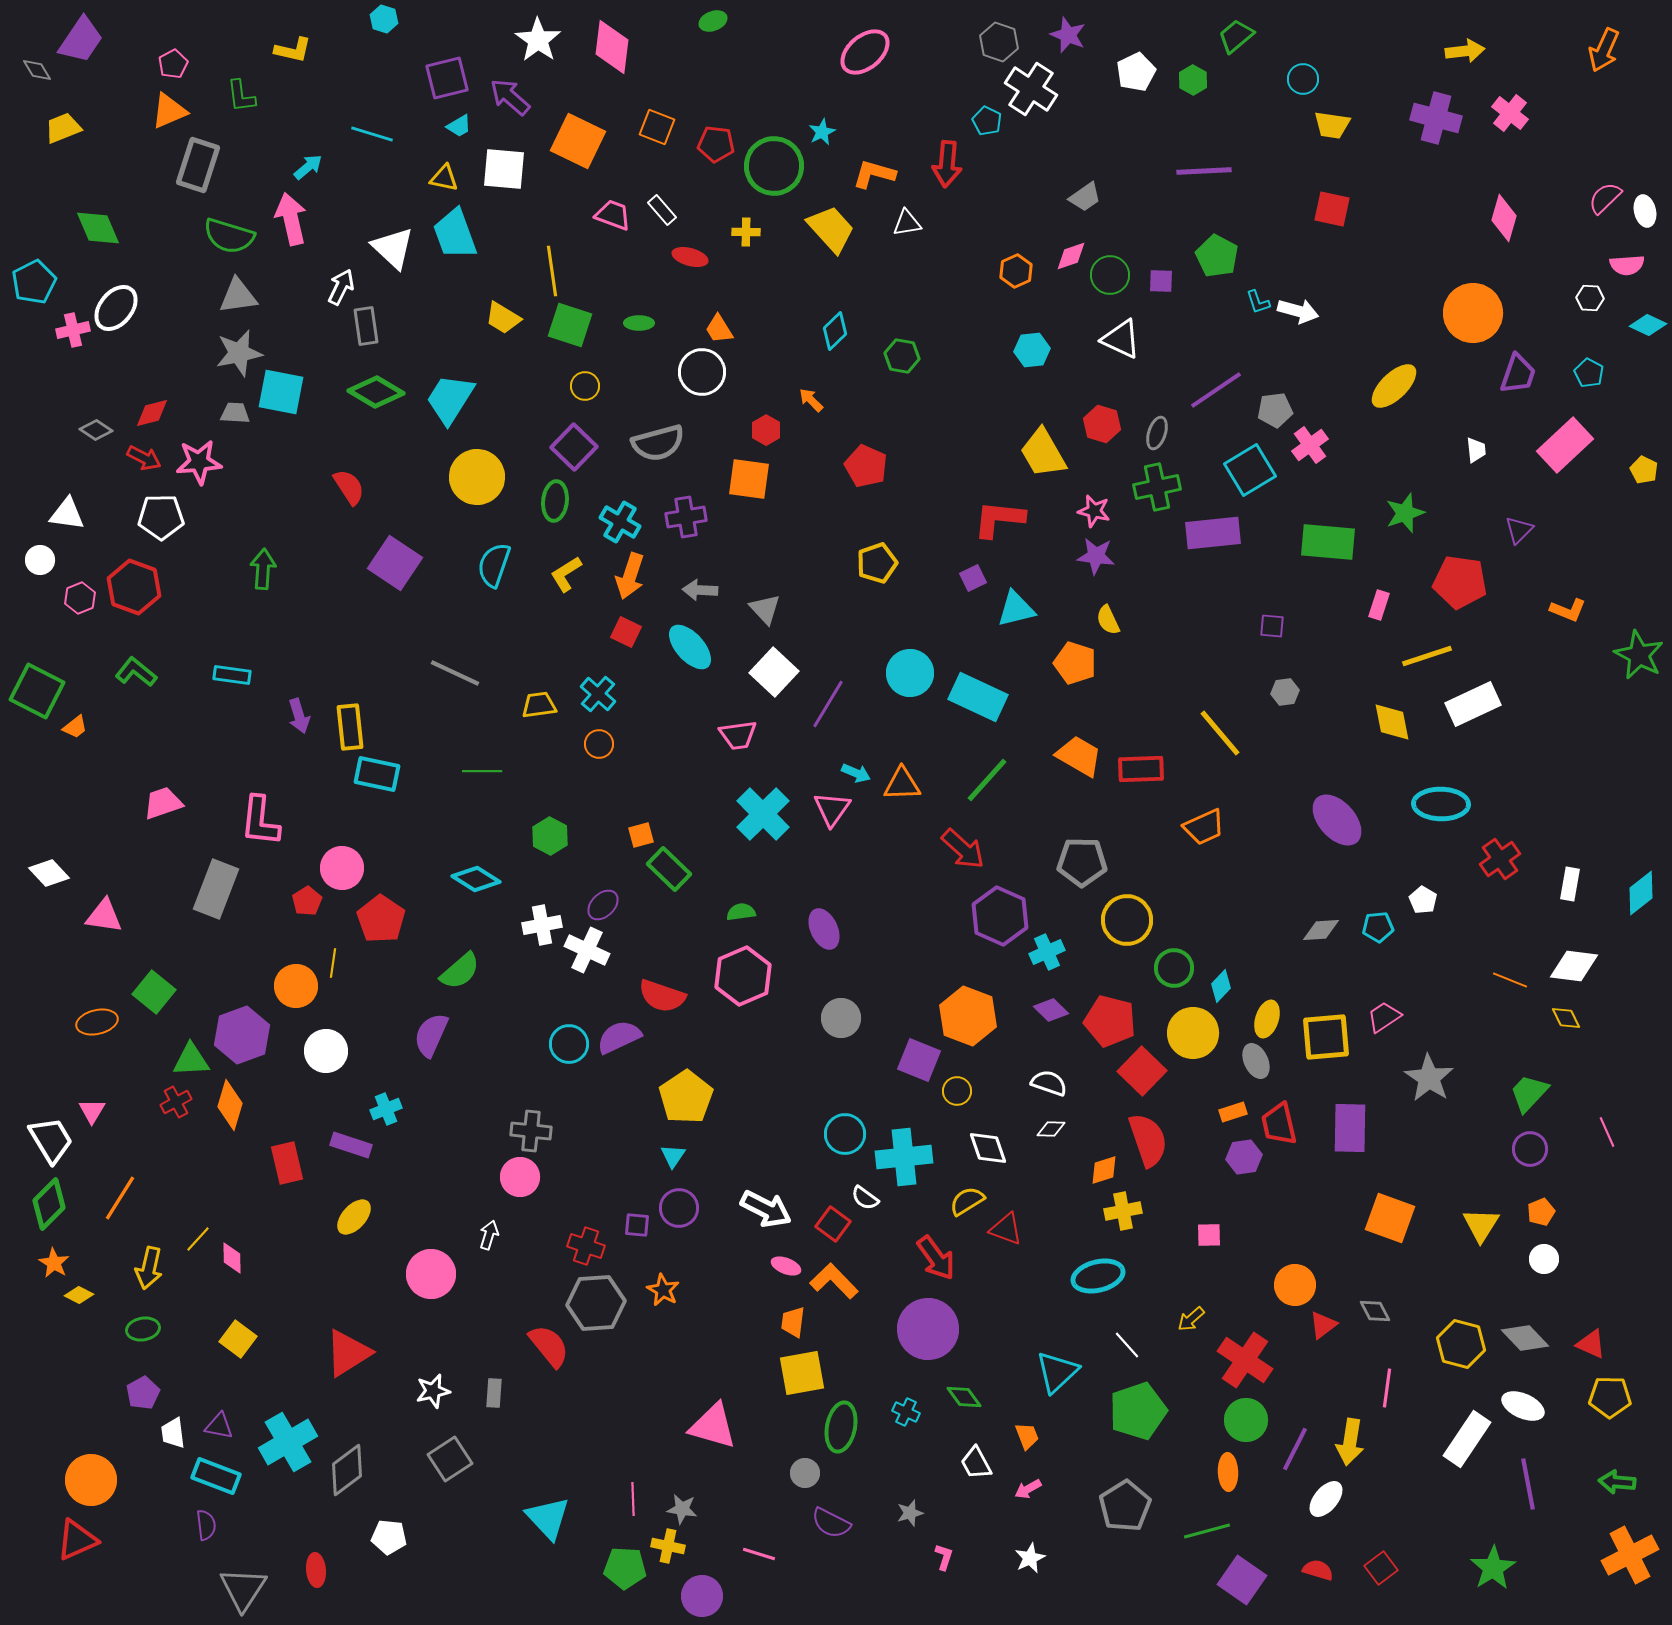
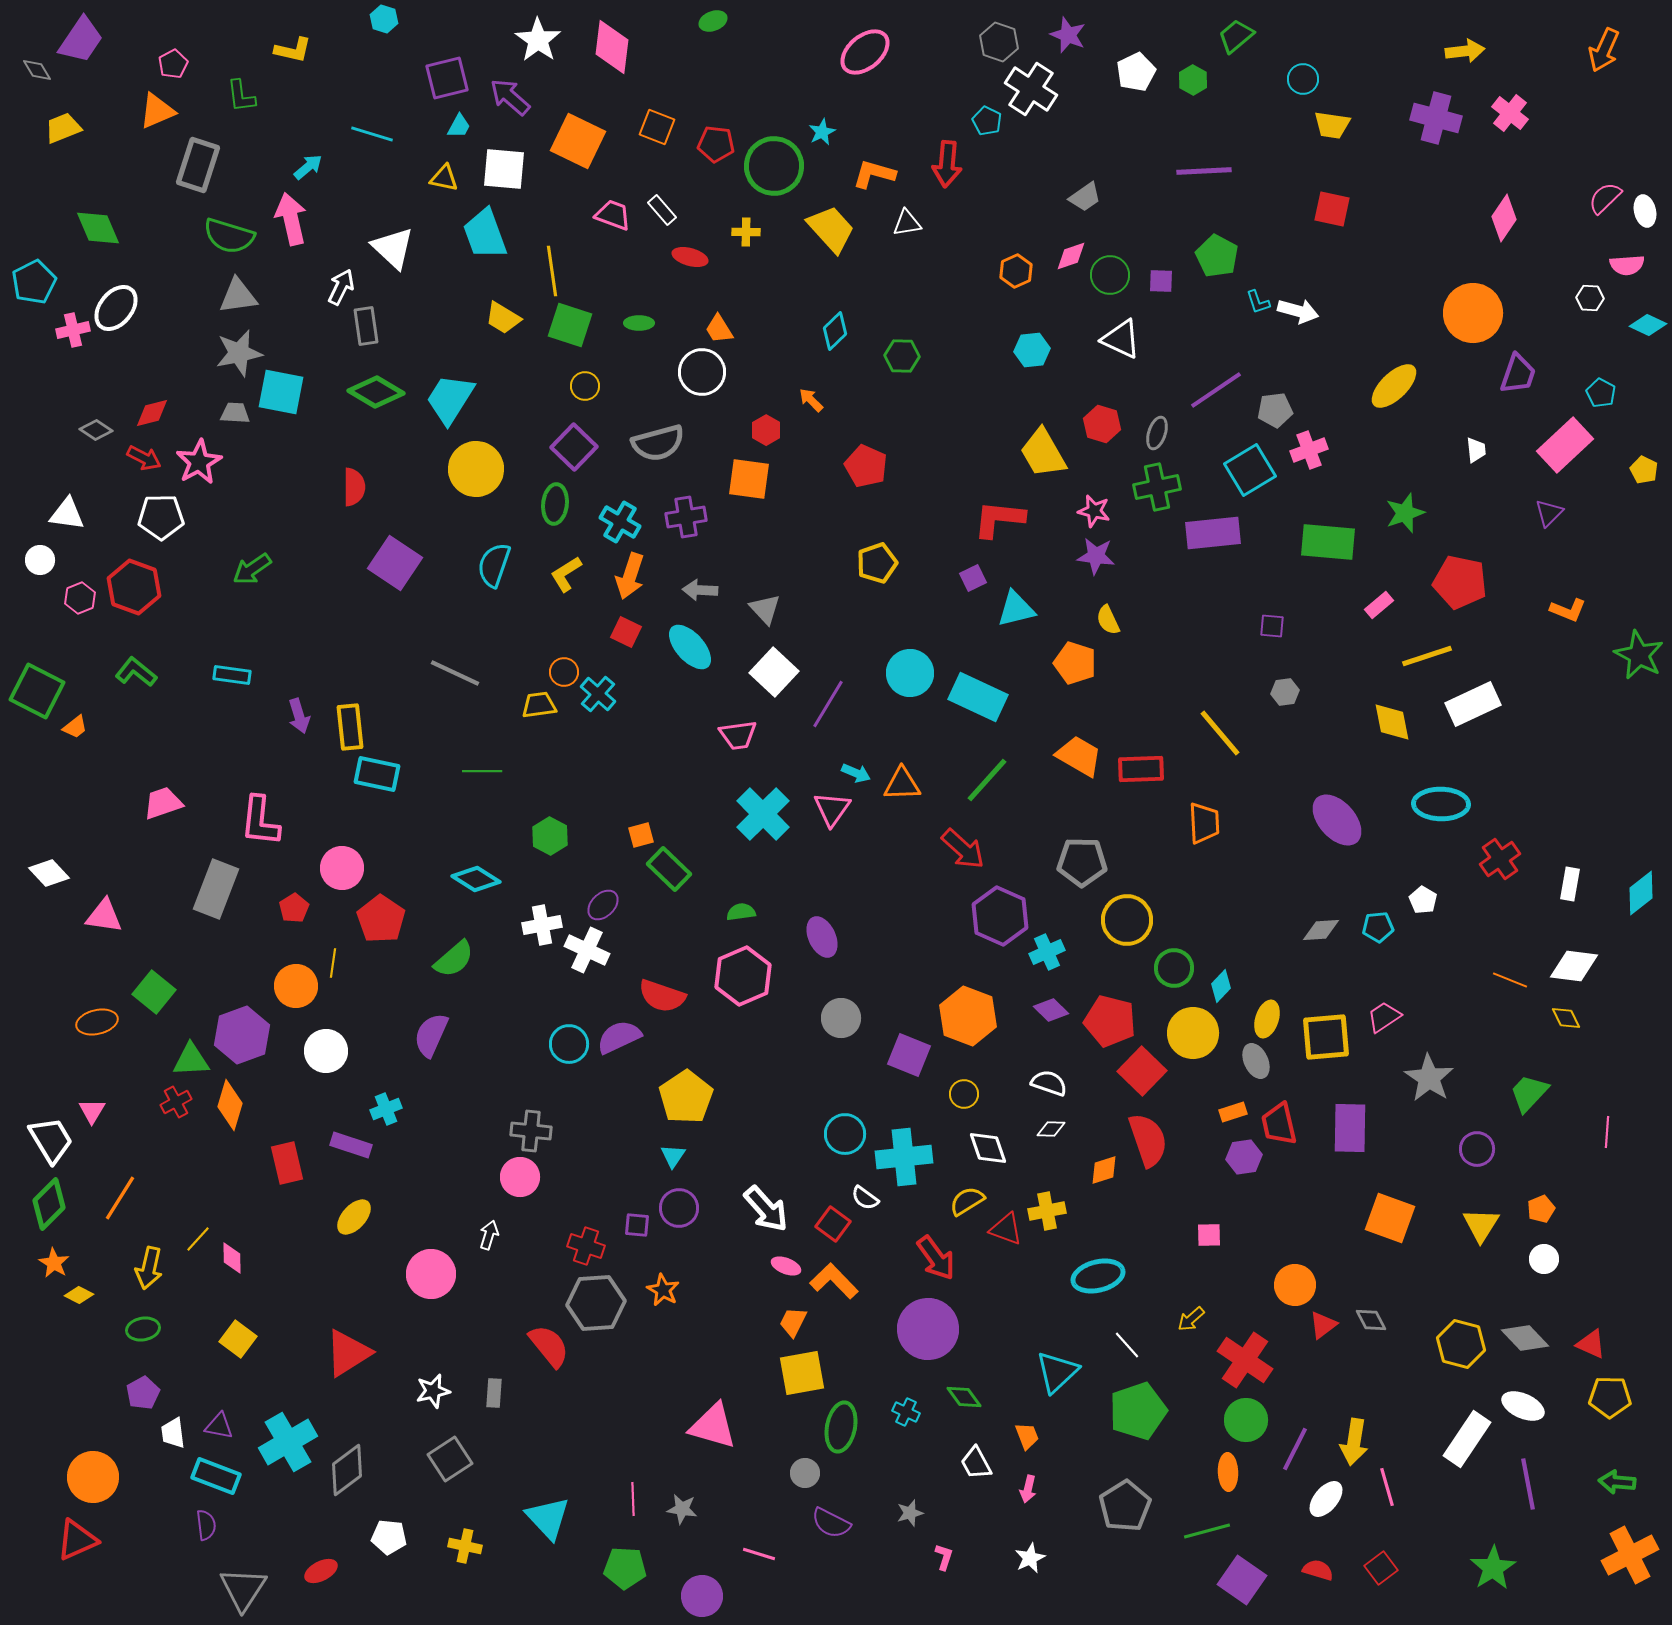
orange triangle at (169, 111): moved 12 px left
cyan trapezoid at (459, 126): rotated 32 degrees counterclockwise
pink diamond at (1504, 218): rotated 18 degrees clockwise
cyan trapezoid at (455, 234): moved 30 px right
green hexagon at (902, 356): rotated 8 degrees counterclockwise
cyan pentagon at (1589, 373): moved 12 px right, 20 px down
pink cross at (1310, 445): moved 1 px left, 5 px down; rotated 15 degrees clockwise
pink star at (199, 462): rotated 24 degrees counterclockwise
yellow circle at (477, 477): moved 1 px left, 8 px up
red semicircle at (349, 487): moved 5 px right; rotated 33 degrees clockwise
green ellipse at (555, 501): moved 3 px down
purple triangle at (1519, 530): moved 30 px right, 17 px up
green arrow at (263, 569): moved 11 px left; rotated 129 degrees counterclockwise
red pentagon at (1460, 582): rotated 4 degrees clockwise
pink rectangle at (1379, 605): rotated 32 degrees clockwise
orange circle at (599, 744): moved 35 px left, 72 px up
orange trapezoid at (1204, 827): moved 4 px up; rotated 69 degrees counterclockwise
red pentagon at (307, 901): moved 13 px left, 7 px down
purple ellipse at (824, 929): moved 2 px left, 8 px down
green semicircle at (460, 971): moved 6 px left, 12 px up
purple square at (919, 1060): moved 10 px left, 5 px up
yellow circle at (957, 1091): moved 7 px right, 3 px down
pink line at (1607, 1132): rotated 28 degrees clockwise
purple circle at (1530, 1149): moved 53 px left
white arrow at (766, 1209): rotated 21 degrees clockwise
yellow cross at (1123, 1211): moved 76 px left
orange pentagon at (1541, 1212): moved 3 px up
gray diamond at (1375, 1311): moved 4 px left, 9 px down
orange trapezoid at (793, 1322): rotated 20 degrees clockwise
pink line at (1387, 1388): moved 99 px down; rotated 24 degrees counterclockwise
yellow arrow at (1350, 1442): moved 4 px right
orange circle at (91, 1480): moved 2 px right, 3 px up
pink arrow at (1028, 1489): rotated 48 degrees counterclockwise
yellow cross at (668, 1546): moved 203 px left
red ellipse at (316, 1570): moved 5 px right, 1 px down; rotated 68 degrees clockwise
